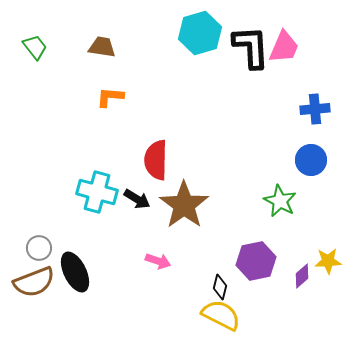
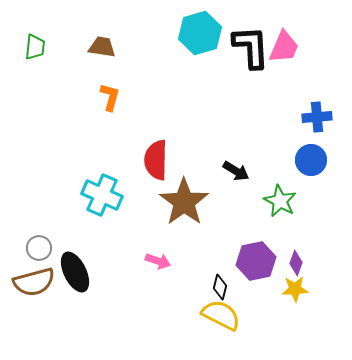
green trapezoid: rotated 44 degrees clockwise
orange L-shape: rotated 100 degrees clockwise
blue cross: moved 2 px right, 8 px down
cyan cross: moved 5 px right, 3 px down; rotated 9 degrees clockwise
black arrow: moved 99 px right, 28 px up
brown star: moved 3 px up
yellow star: moved 33 px left, 28 px down
purple diamond: moved 6 px left, 13 px up; rotated 30 degrees counterclockwise
brown semicircle: rotated 6 degrees clockwise
